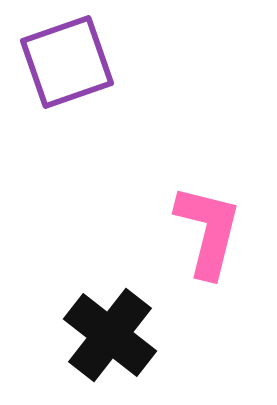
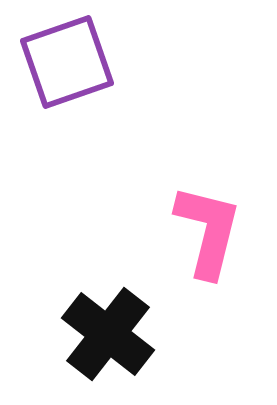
black cross: moved 2 px left, 1 px up
